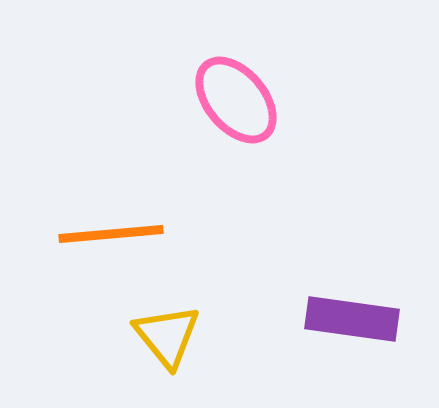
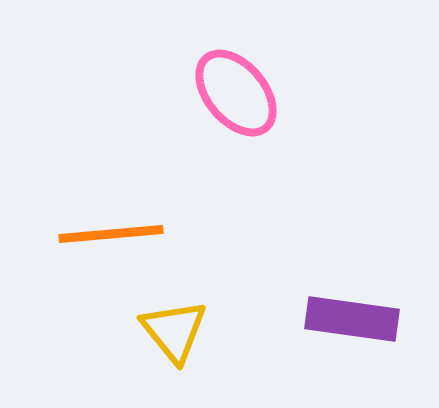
pink ellipse: moved 7 px up
yellow triangle: moved 7 px right, 5 px up
